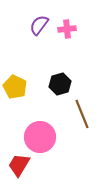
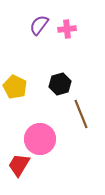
brown line: moved 1 px left
pink circle: moved 2 px down
